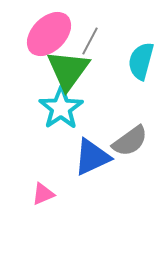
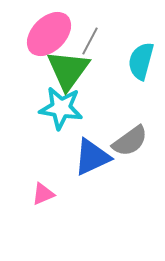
cyan star: rotated 30 degrees counterclockwise
